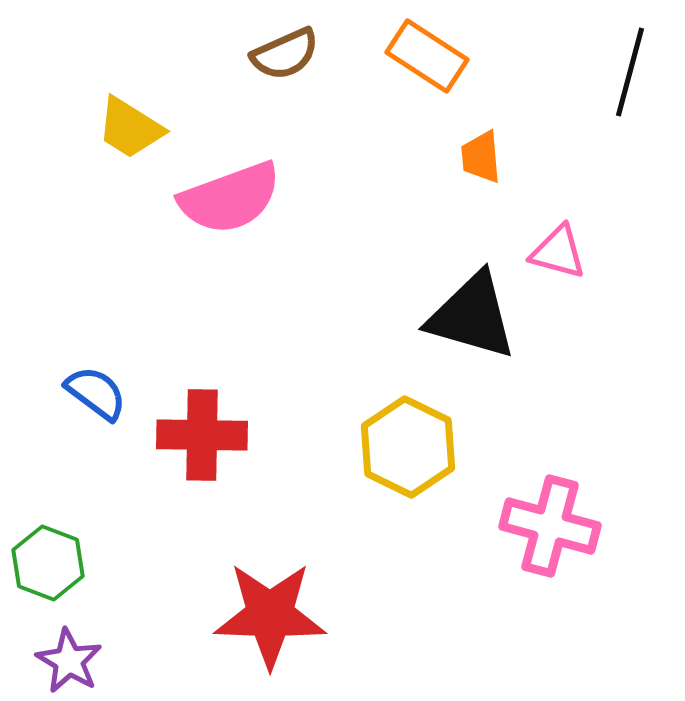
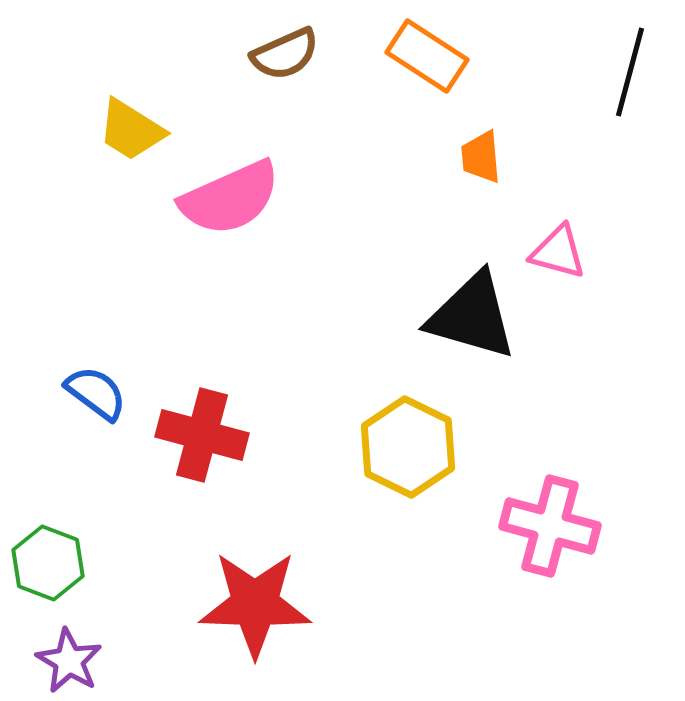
yellow trapezoid: moved 1 px right, 2 px down
pink semicircle: rotated 4 degrees counterclockwise
red cross: rotated 14 degrees clockwise
red star: moved 15 px left, 11 px up
